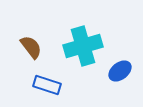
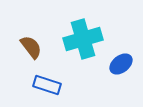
cyan cross: moved 7 px up
blue ellipse: moved 1 px right, 7 px up
